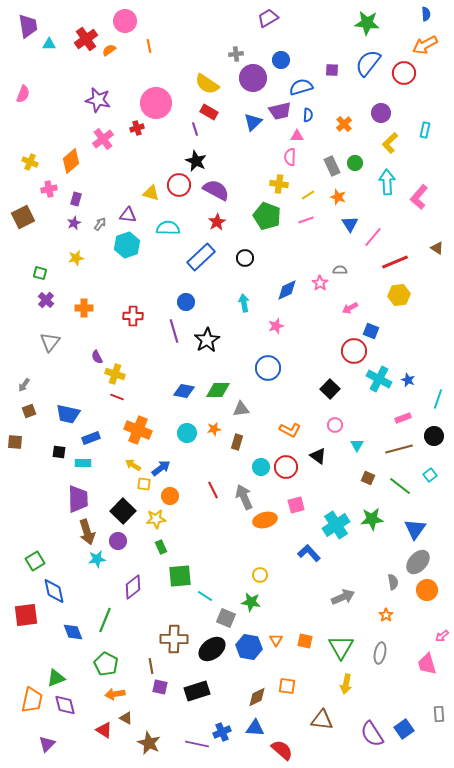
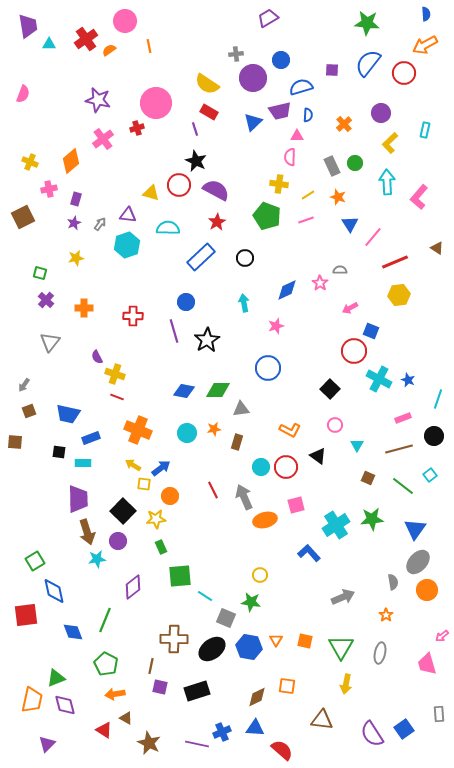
green line at (400, 486): moved 3 px right
brown line at (151, 666): rotated 21 degrees clockwise
